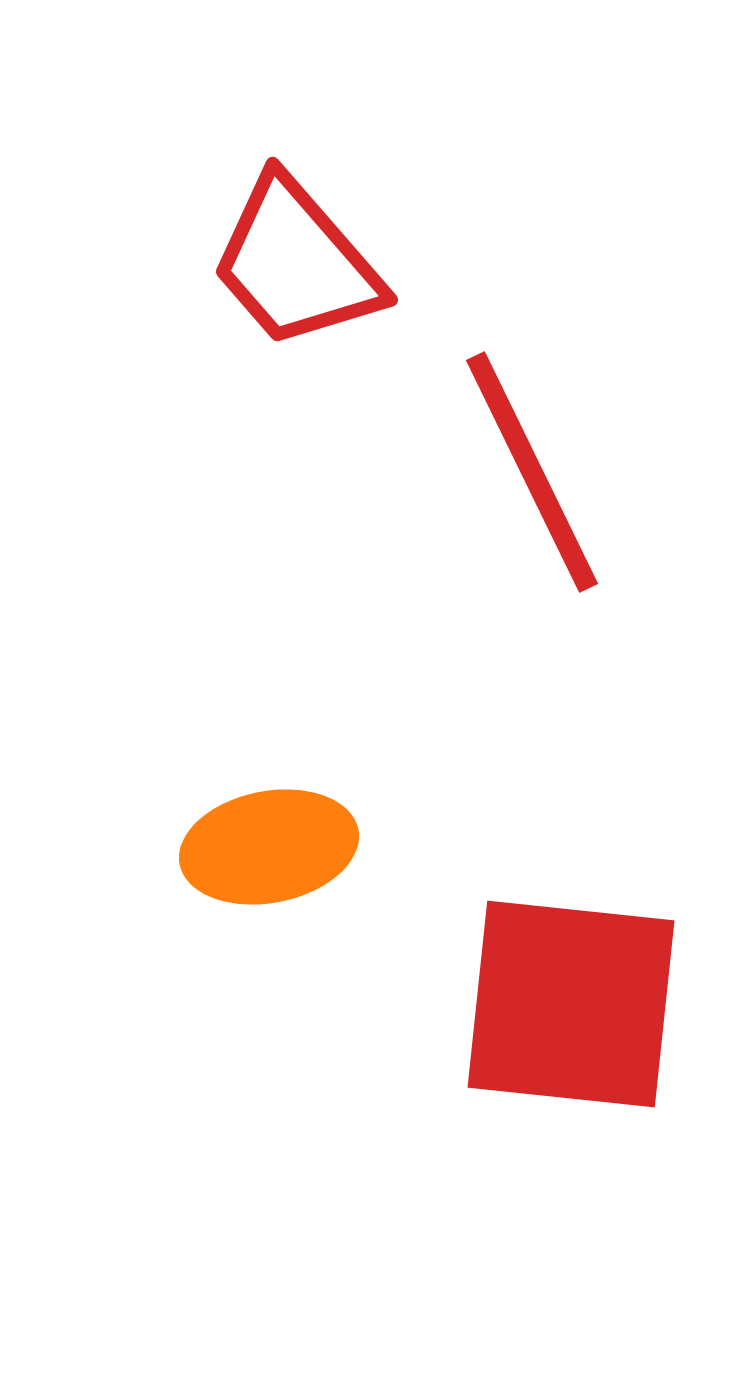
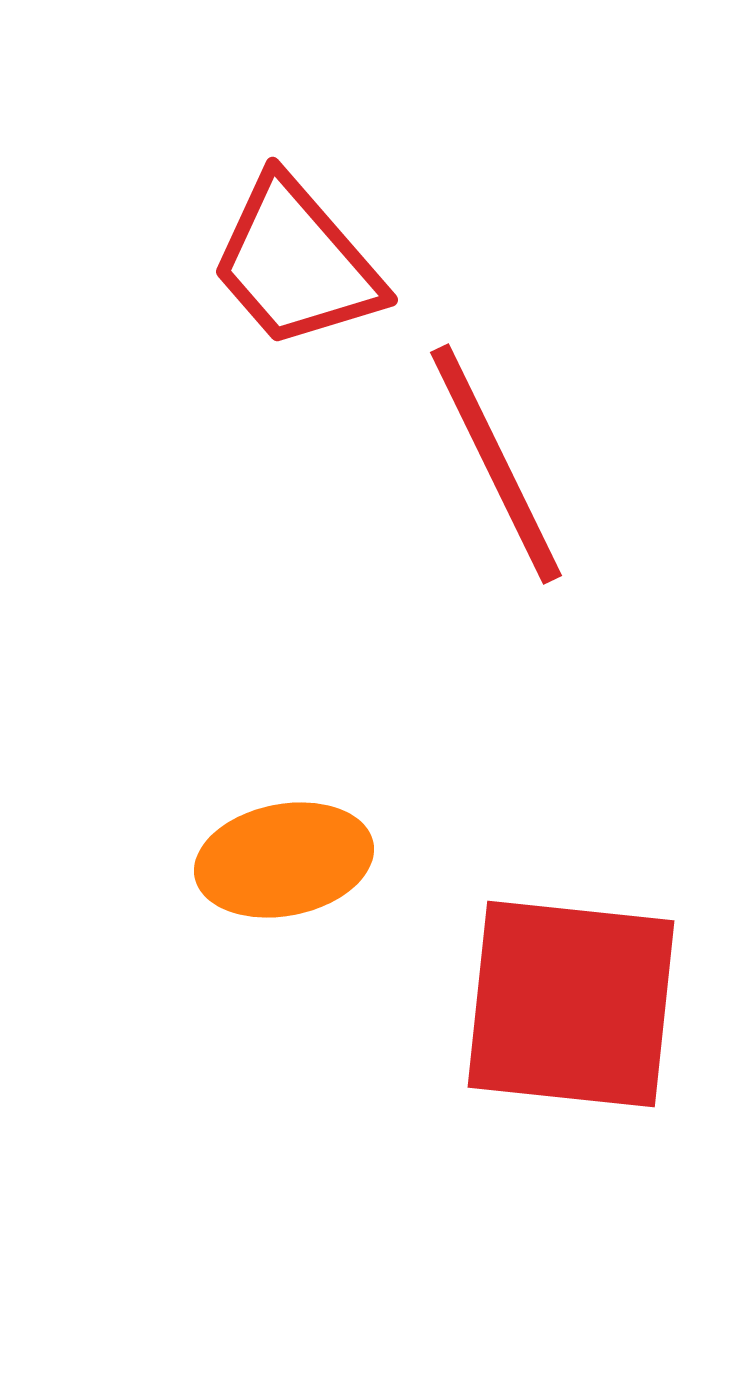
red line: moved 36 px left, 8 px up
orange ellipse: moved 15 px right, 13 px down
